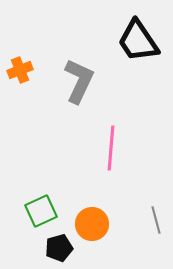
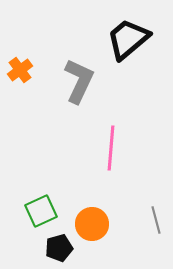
black trapezoid: moved 10 px left, 2 px up; rotated 84 degrees clockwise
orange cross: rotated 15 degrees counterclockwise
